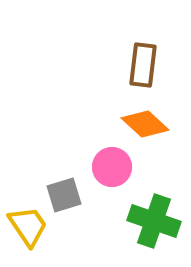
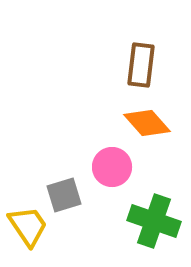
brown rectangle: moved 2 px left
orange diamond: moved 2 px right, 1 px up; rotated 6 degrees clockwise
